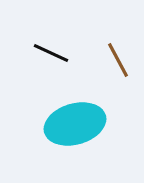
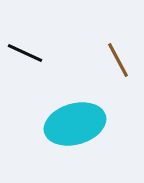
black line: moved 26 px left
